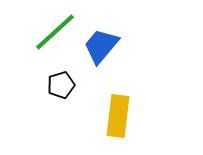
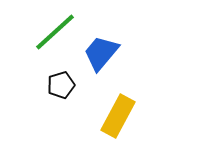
blue trapezoid: moved 7 px down
yellow rectangle: rotated 21 degrees clockwise
